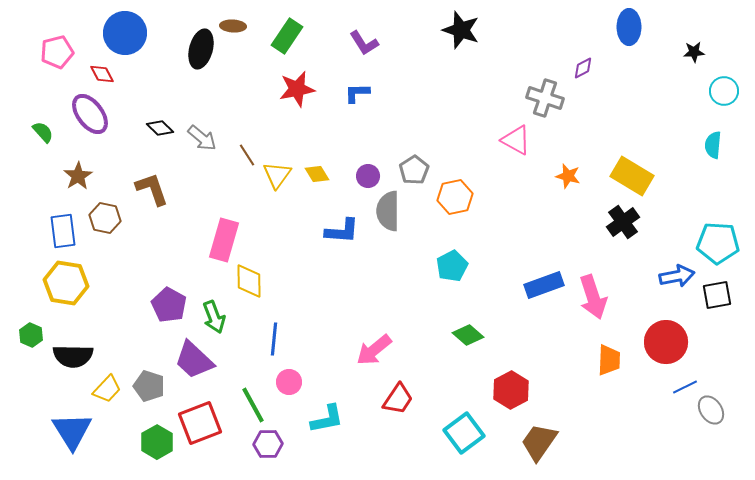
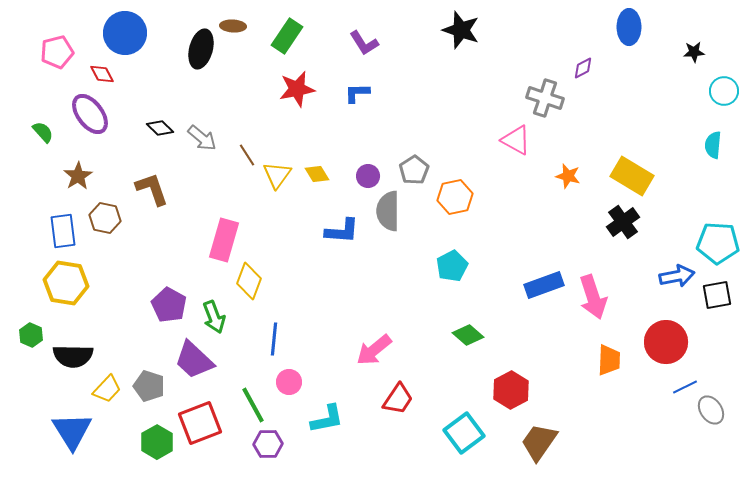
yellow diamond at (249, 281): rotated 21 degrees clockwise
